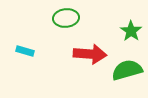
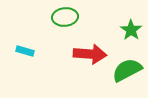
green ellipse: moved 1 px left, 1 px up
green star: moved 1 px up
green semicircle: rotated 12 degrees counterclockwise
